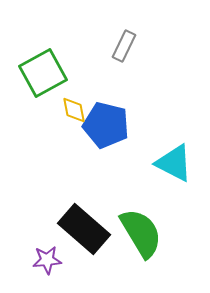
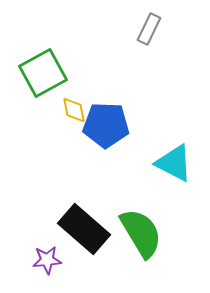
gray rectangle: moved 25 px right, 17 px up
blue pentagon: rotated 12 degrees counterclockwise
